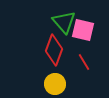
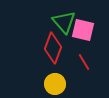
red diamond: moved 1 px left, 2 px up
